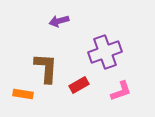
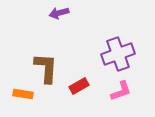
purple arrow: moved 8 px up
purple cross: moved 13 px right, 2 px down
red rectangle: moved 1 px down
